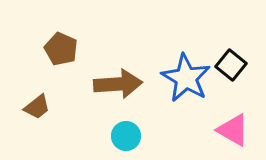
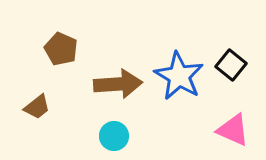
blue star: moved 7 px left, 2 px up
pink triangle: rotated 6 degrees counterclockwise
cyan circle: moved 12 px left
